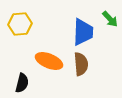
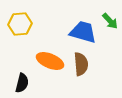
green arrow: moved 2 px down
blue trapezoid: rotated 76 degrees counterclockwise
orange ellipse: moved 1 px right
